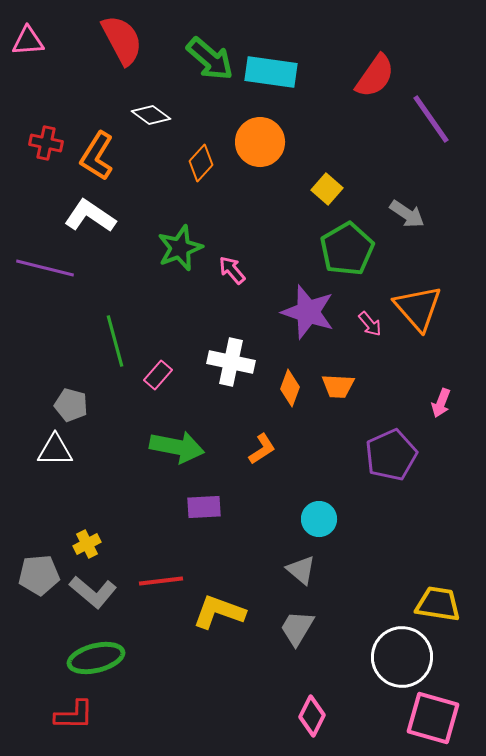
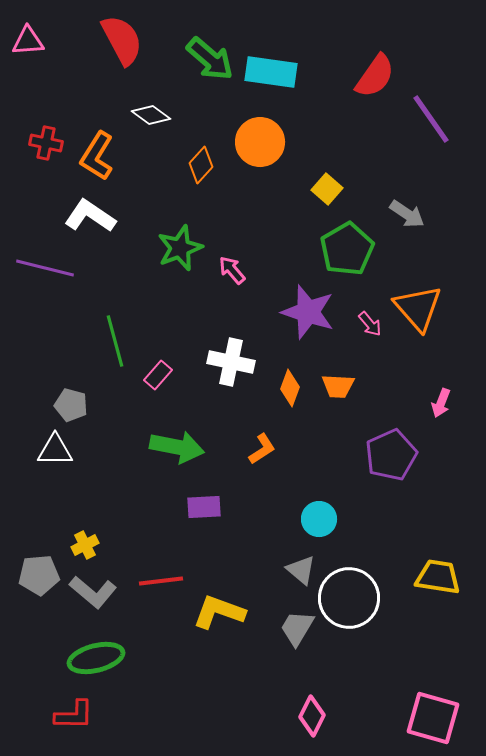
orange diamond at (201, 163): moved 2 px down
yellow cross at (87, 544): moved 2 px left, 1 px down
yellow trapezoid at (438, 604): moved 27 px up
white circle at (402, 657): moved 53 px left, 59 px up
